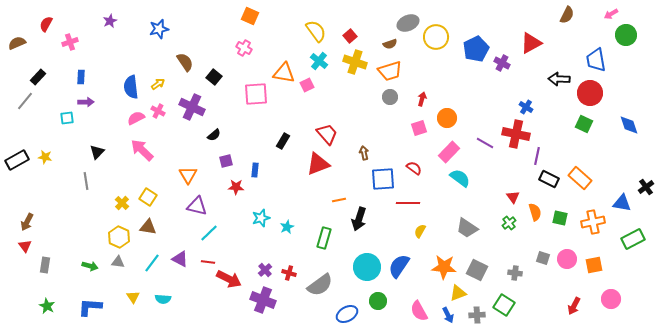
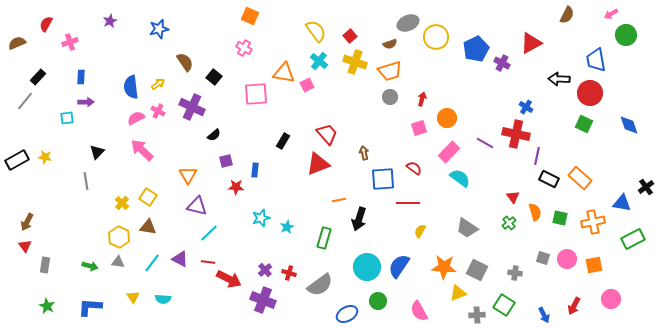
blue arrow at (448, 315): moved 96 px right
